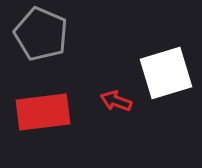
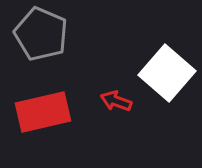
white square: moved 1 px right; rotated 32 degrees counterclockwise
red rectangle: rotated 6 degrees counterclockwise
